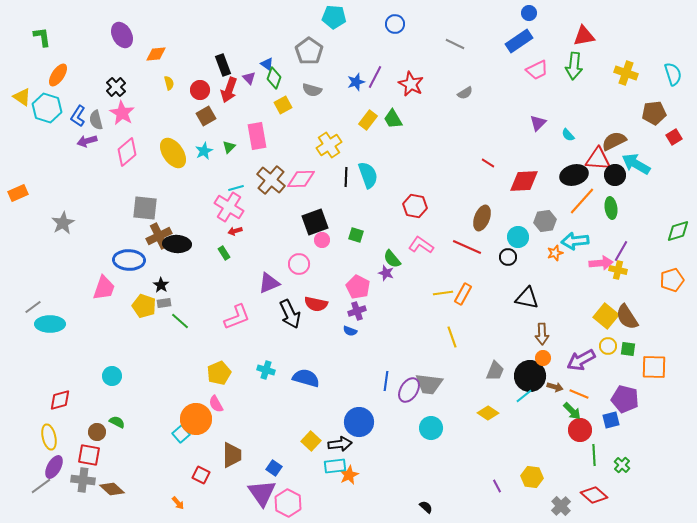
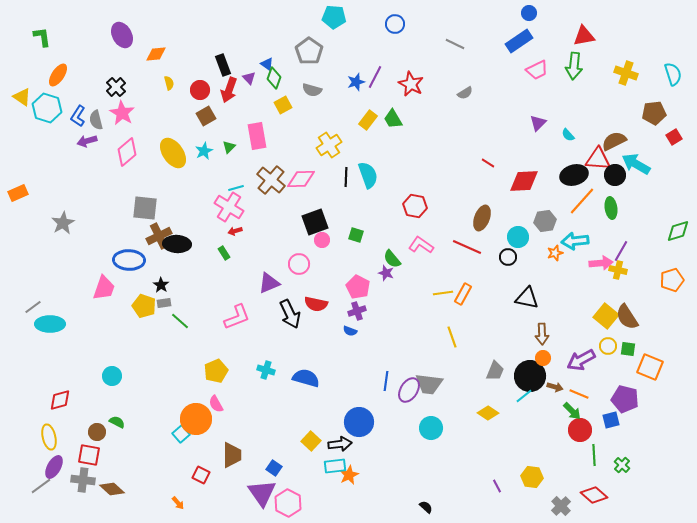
orange square at (654, 367): moved 4 px left; rotated 20 degrees clockwise
yellow pentagon at (219, 373): moved 3 px left, 2 px up
